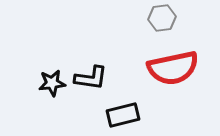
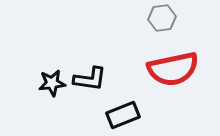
red semicircle: moved 1 px down
black L-shape: moved 1 px left, 1 px down
black rectangle: rotated 8 degrees counterclockwise
